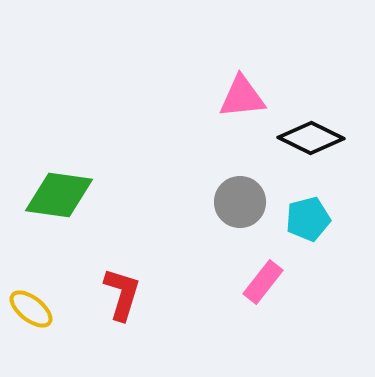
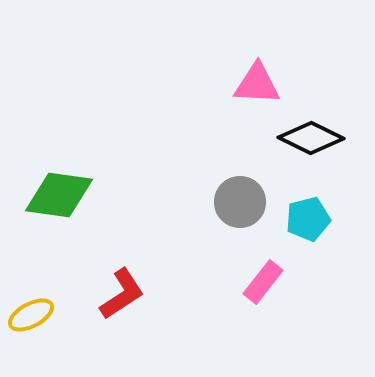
pink triangle: moved 15 px right, 13 px up; rotated 9 degrees clockwise
red L-shape: rotated 40 degrees clockwise
yellow ellipse: moved 6 px down; rotated 66 degrees counterclockwise
